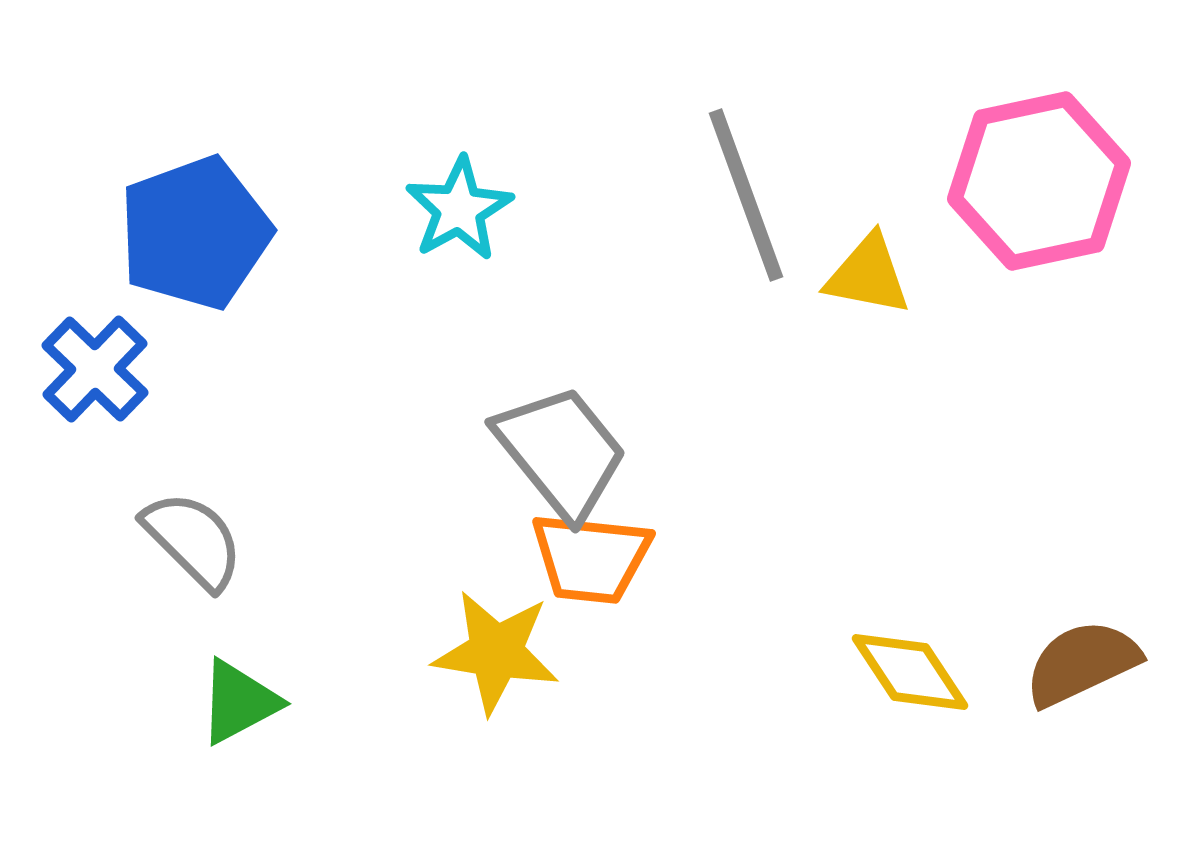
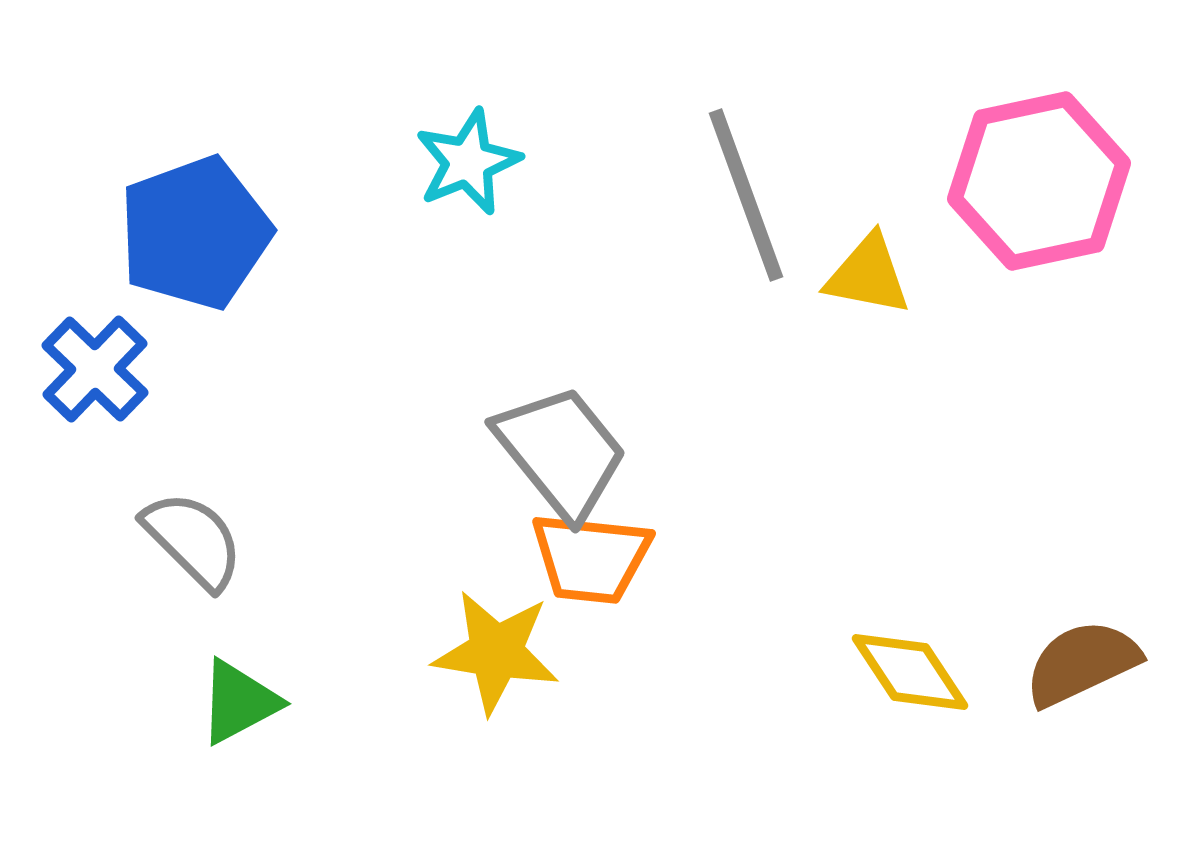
cyan star: moved 9 px right, 47 px up; rotated 7 degrees clockwise
